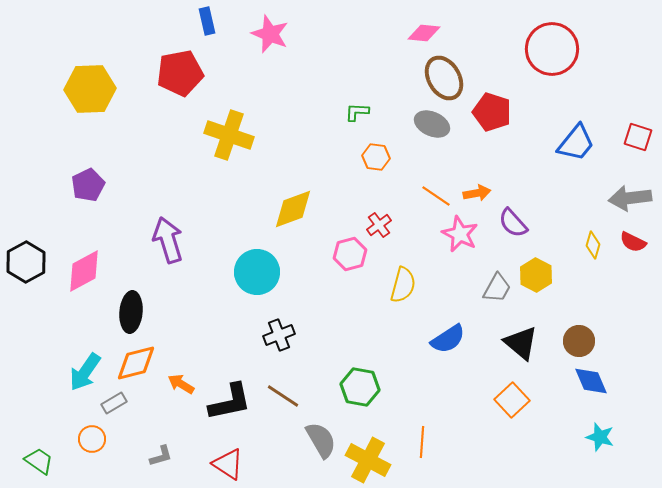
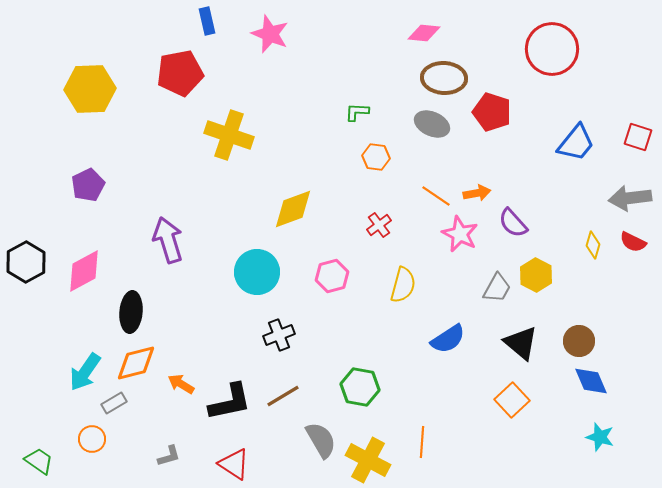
brown ellipse at (444, 78): rotated 57 degrees counterclockwise
pink hexagon at (350, 254): moved 18 px left, 22 px down
brown line at (283, 396): rotated 64 degrees counterclockwise
gray L-shape at (161, 456): moved 8 px right
red triangle at (228, 464): moved 6 px right
